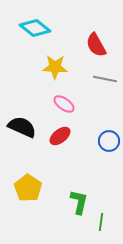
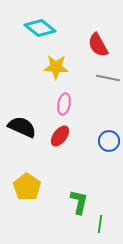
cyan diamond: moved 5 px right
red semicircle: moved 2 px right
yellow star: moved 1 px right
gray line: moved 3 px right, 1 px up
pink ellipse: rotated 65 degrees clockwise
red ellipse: rotated 15 degrees counterclockwise
yellow pentagon: moved 1 px left, 1 px up
green line: moved 1 px left, 2 px down
